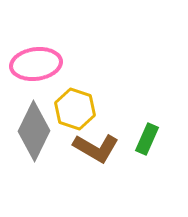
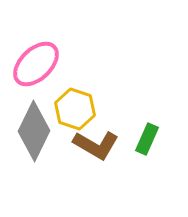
pink ellipse: rotated 36 degrees counterclockwise
brown L-shape: moved 3 px up
